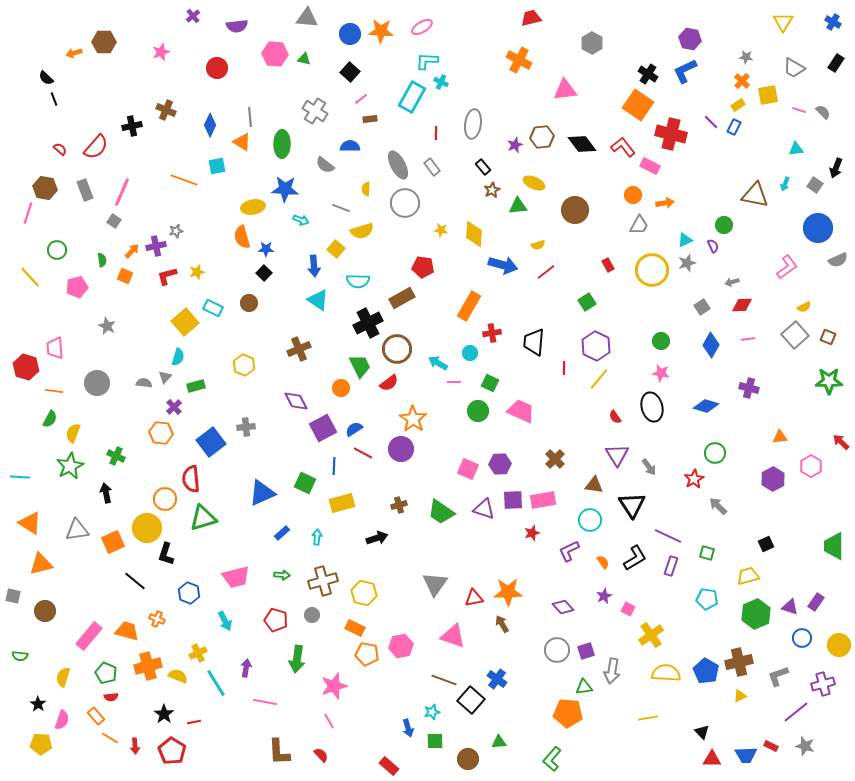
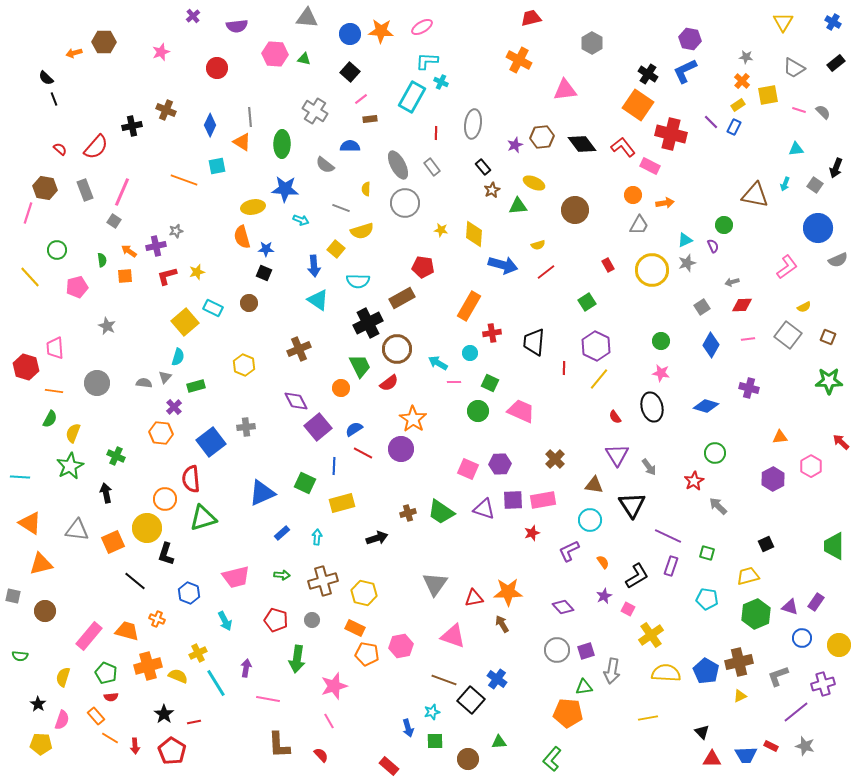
black rectangle at (836, 63): rotated 18 degrees clockwise
orange arrow at (132, 251): moved 3 px left; rotated 98 degrees counterclockwise
black square at (264, 273): rotated 21 degrees counterclockwise
orange square at (125, 276): rotated 28 degrees counterclockwise
gray square at (795, 335): moved 7 px left; rotated 12 degrees counterclockwise
purple square at (323, 428): moved 5 px left, 1 px up; rotated 12 degrees counterclockwise
red star at (694, 479): moved 2 px down
brown cross at (399, 505): moved 9 px right, 8 px down
gray triangle at (77, 530): rotated 15 degrees clockwise
black L-shape at (635, 558): moved 2 px right, 18 px down
gray circle at (312, 615): moved 5 px down
pink line at (265, 702): moved 3 px right, 3 px up
brown L-shape at (279, 752): moved 7 px up
